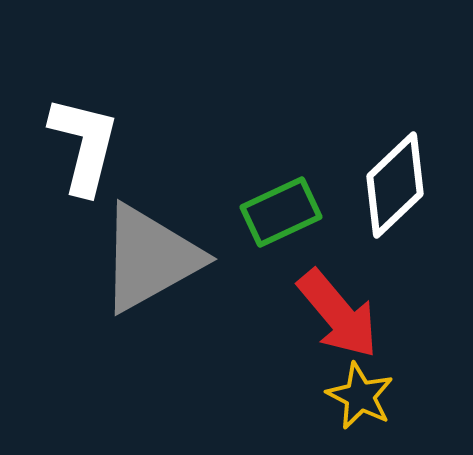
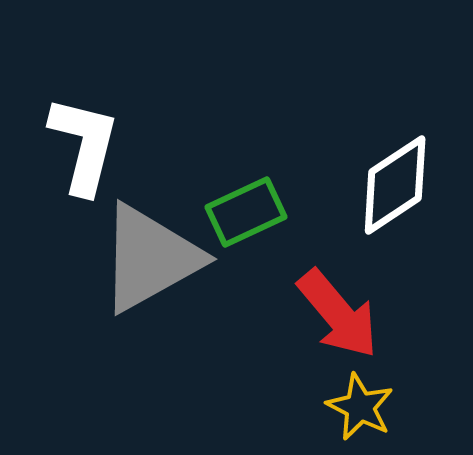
white diamond: rotated 10 degrees clockwise
green rectangle: moved 35 px left
yellow star: moved 11 px down
